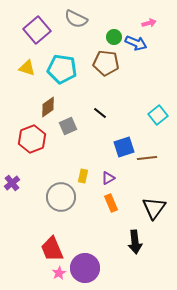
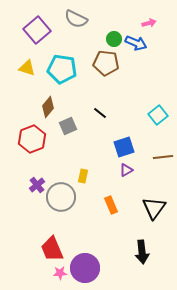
green circle: moved 2 px down
brown diamond: rotated 15 degrees counterclockwise
brown line: moved 16 px right, 1 px up
purple triangle: moved 18 px right, 8 px up
purple cross: moved 25 px right, 2 px down
orange rectangle: moved 2 px down
black arrow: moved 7 px right, 10 px down
pink star: moved 1 px right; rotated 24 degrees clockwise
